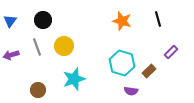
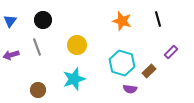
yellow circle: moved 13 px right, 1 px up
purple semicircle: moved 1 px left, 2 px up
